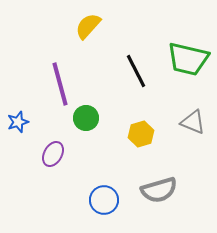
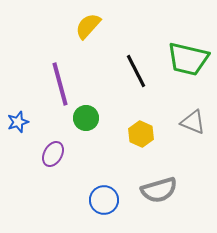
yellow hexagon: rotated 20 degrees counterclockwise
